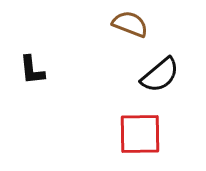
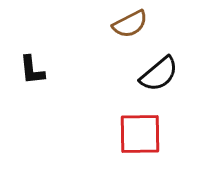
brown semicircle: rotated 132 degrees clockwise
black semicircle: moved 1 px left, 1 px up
